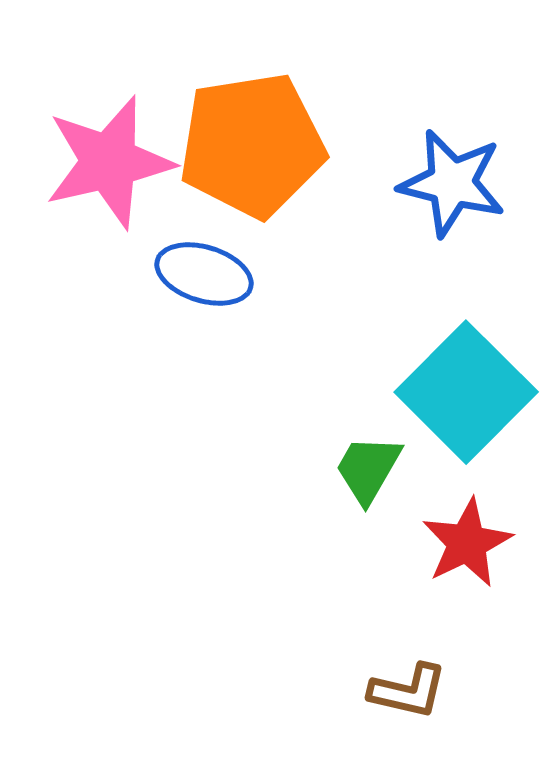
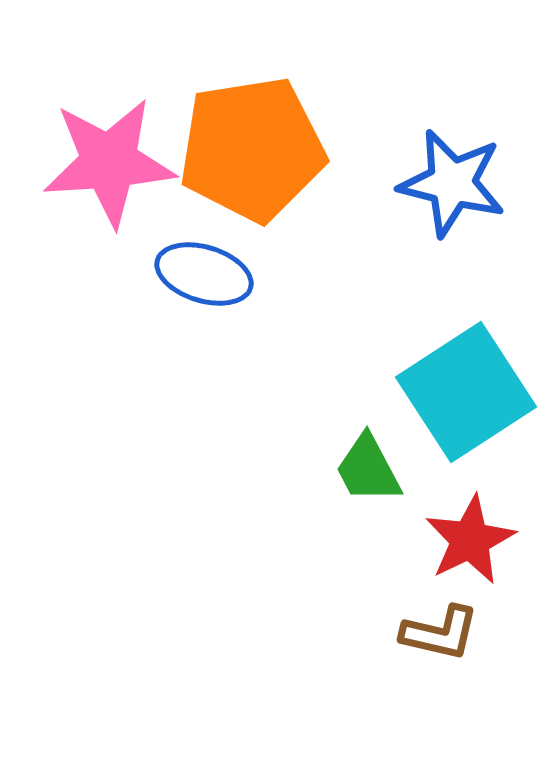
orange pentagon: moved 4 px down
pink star: rotated 9 degrees clockwise
cyan square: rotated 12 degrees clockwise
green trapezoid: rotated 58 degrees counterclockwise
red star: moved 3 px right, 3 px up
brown L-shape: moved 32 px right, 58 px up
